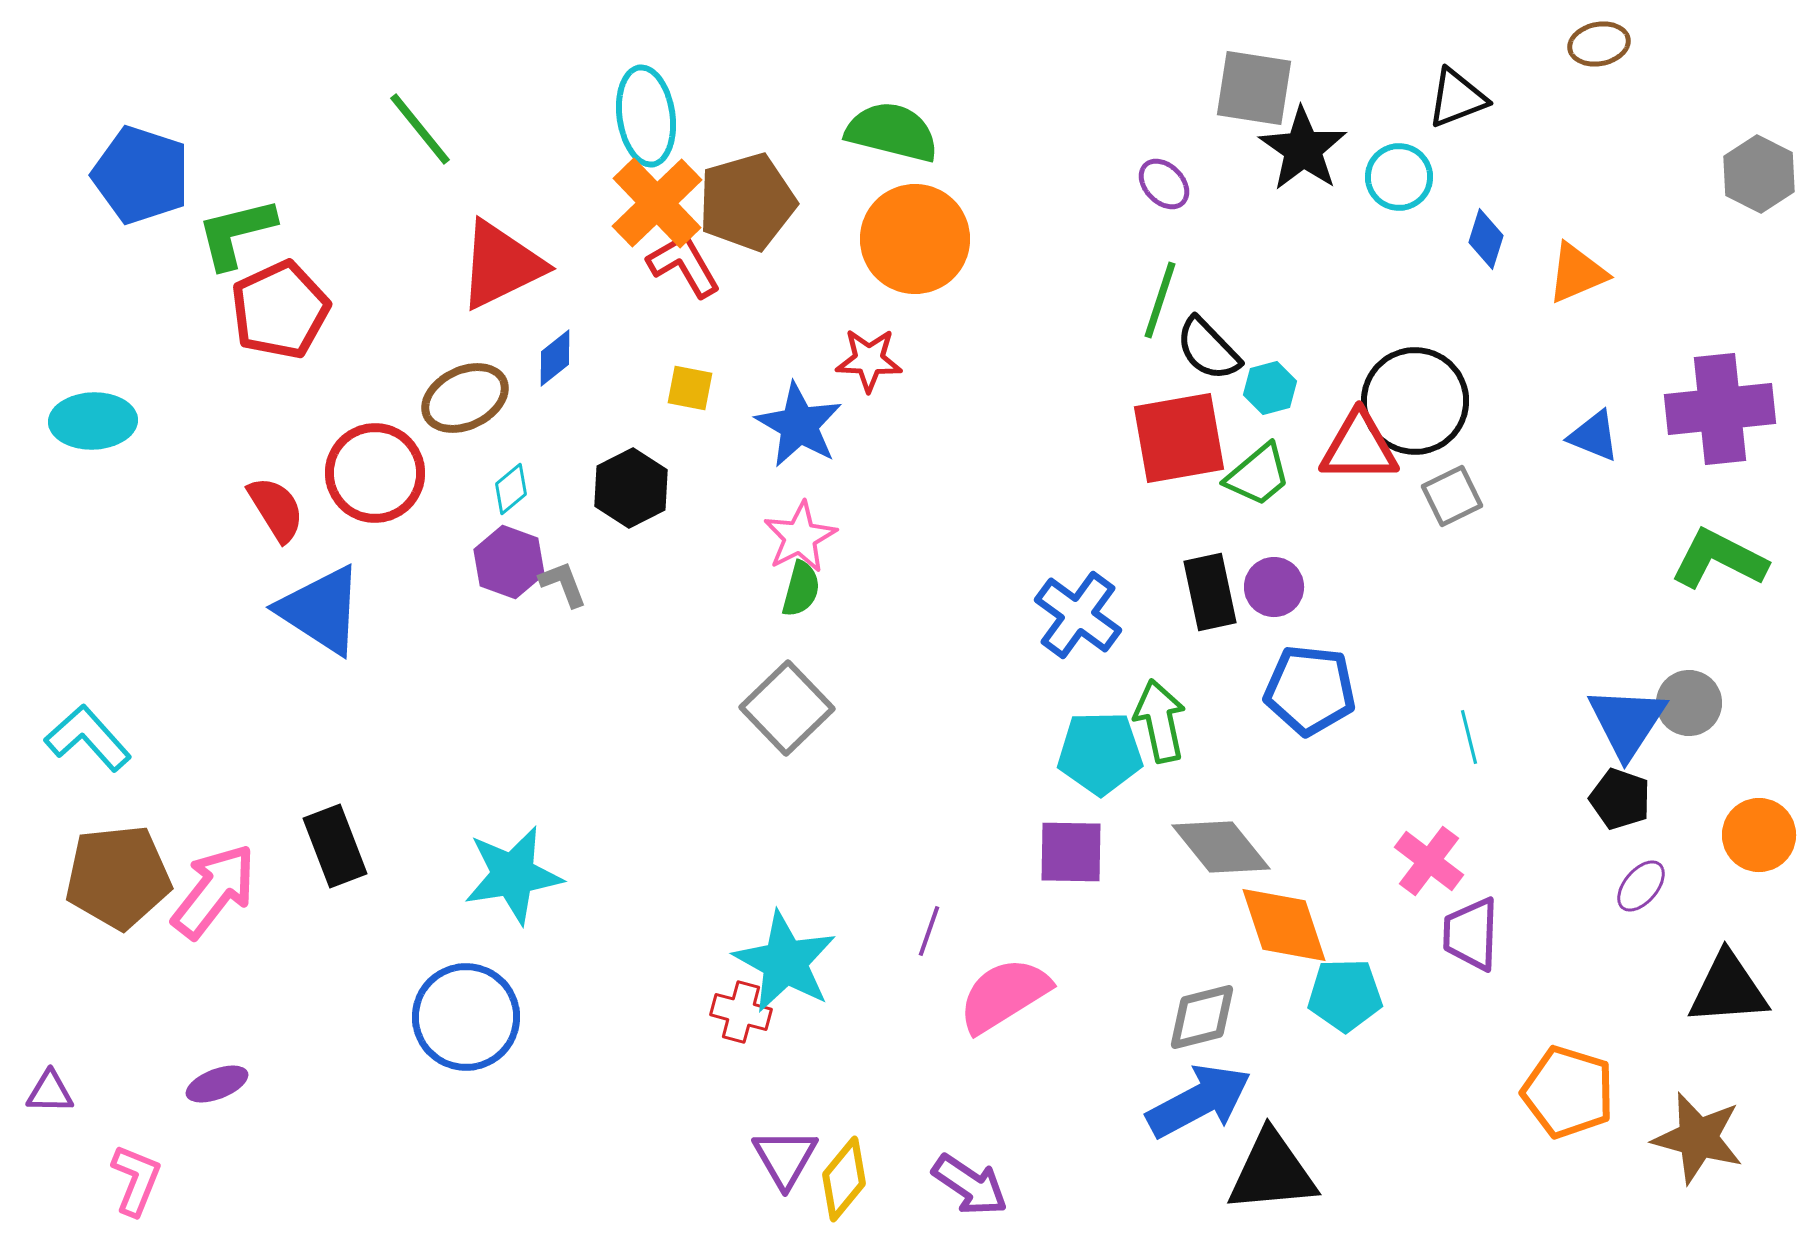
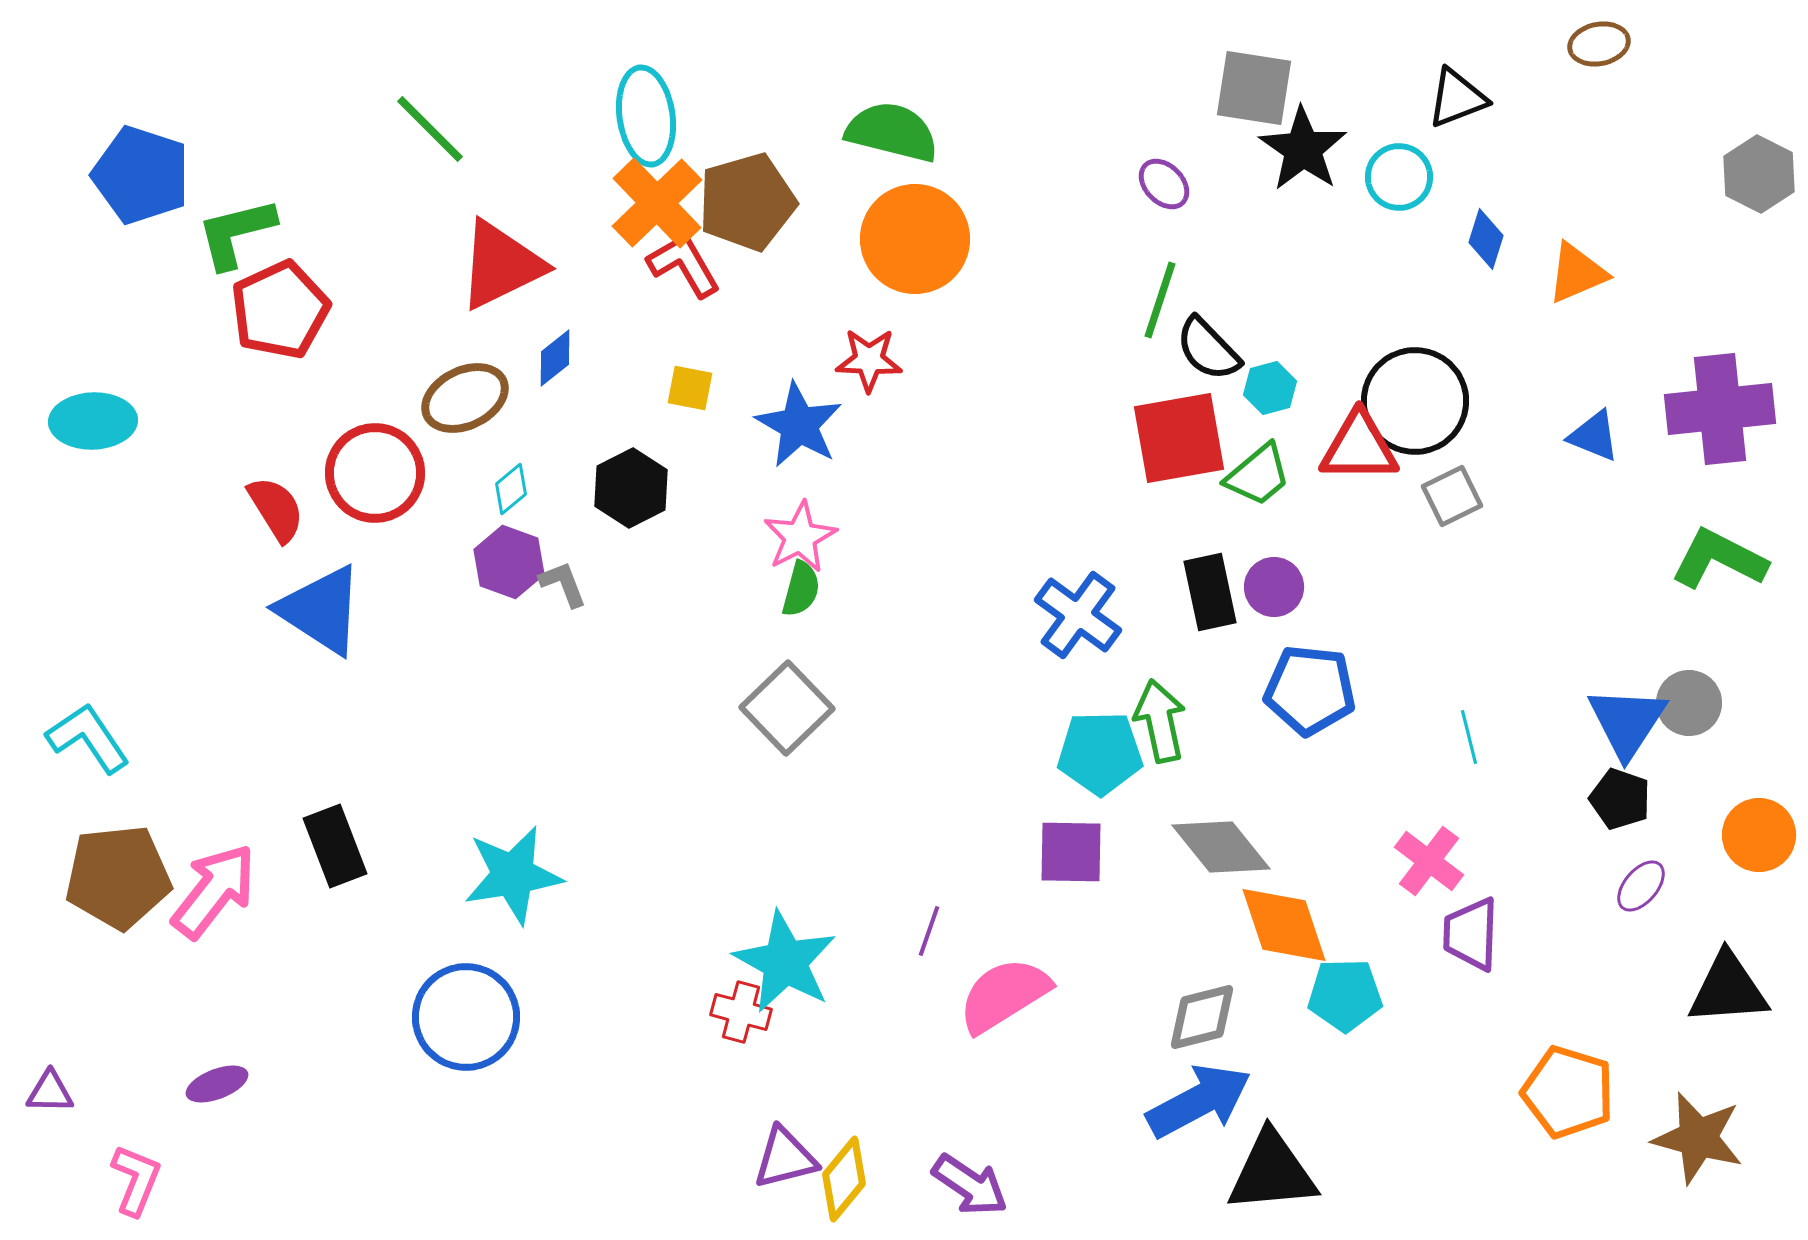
green line at (420, 129): moved 10 px right; rotated 6 degrees counterclockwise
cyan L-shape at (88, 738): rotated 8 degrees clockwise
purple triangle at (785, 1158): rotated 46 degrees clockwise
